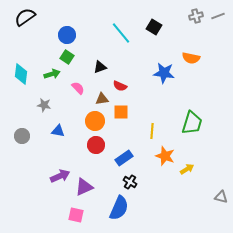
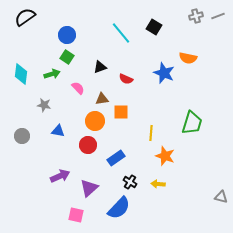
orange semicircle: moved 3 px left
blue star: rotated 15 degrees clockwise
red semicircle: moved 6 px right, 7 px up
yellow line: moved 1 px left, 2 px down
red circle: moved 8 px left
blue rectangle: moved 8 px left
yellow arrow: moved 29 px left, 15 px down; rotated 144 degrees counterclockwise
purple triangle: moved 5 px right, 1 px down; rotated 18 degrees counterclockwise
blue semicircle: rotated 20 degrees clockwise
